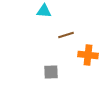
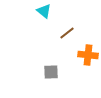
cyan triangle: rotated 35 degrees clockwise
brown line: moved 1 px right, 2 px up; rotated 21 degrees counterclockwise
